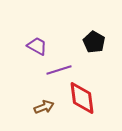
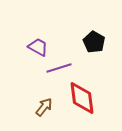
purple trapezoid: moved 1 px right, 1 px down
purple line: moved 2 px up
brown arrow: rotated 30 degrees counterclockwise
